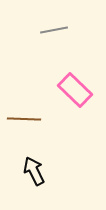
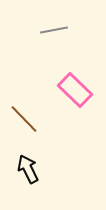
brown line: rotated 44 degrees clockwise
black arrow: moved 6 px left, 2 px up
